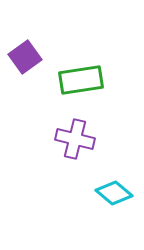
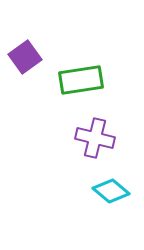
purple cross: moved 20 px right, 1 px up
cyan diamond: moved 3 px left, 2 px up
